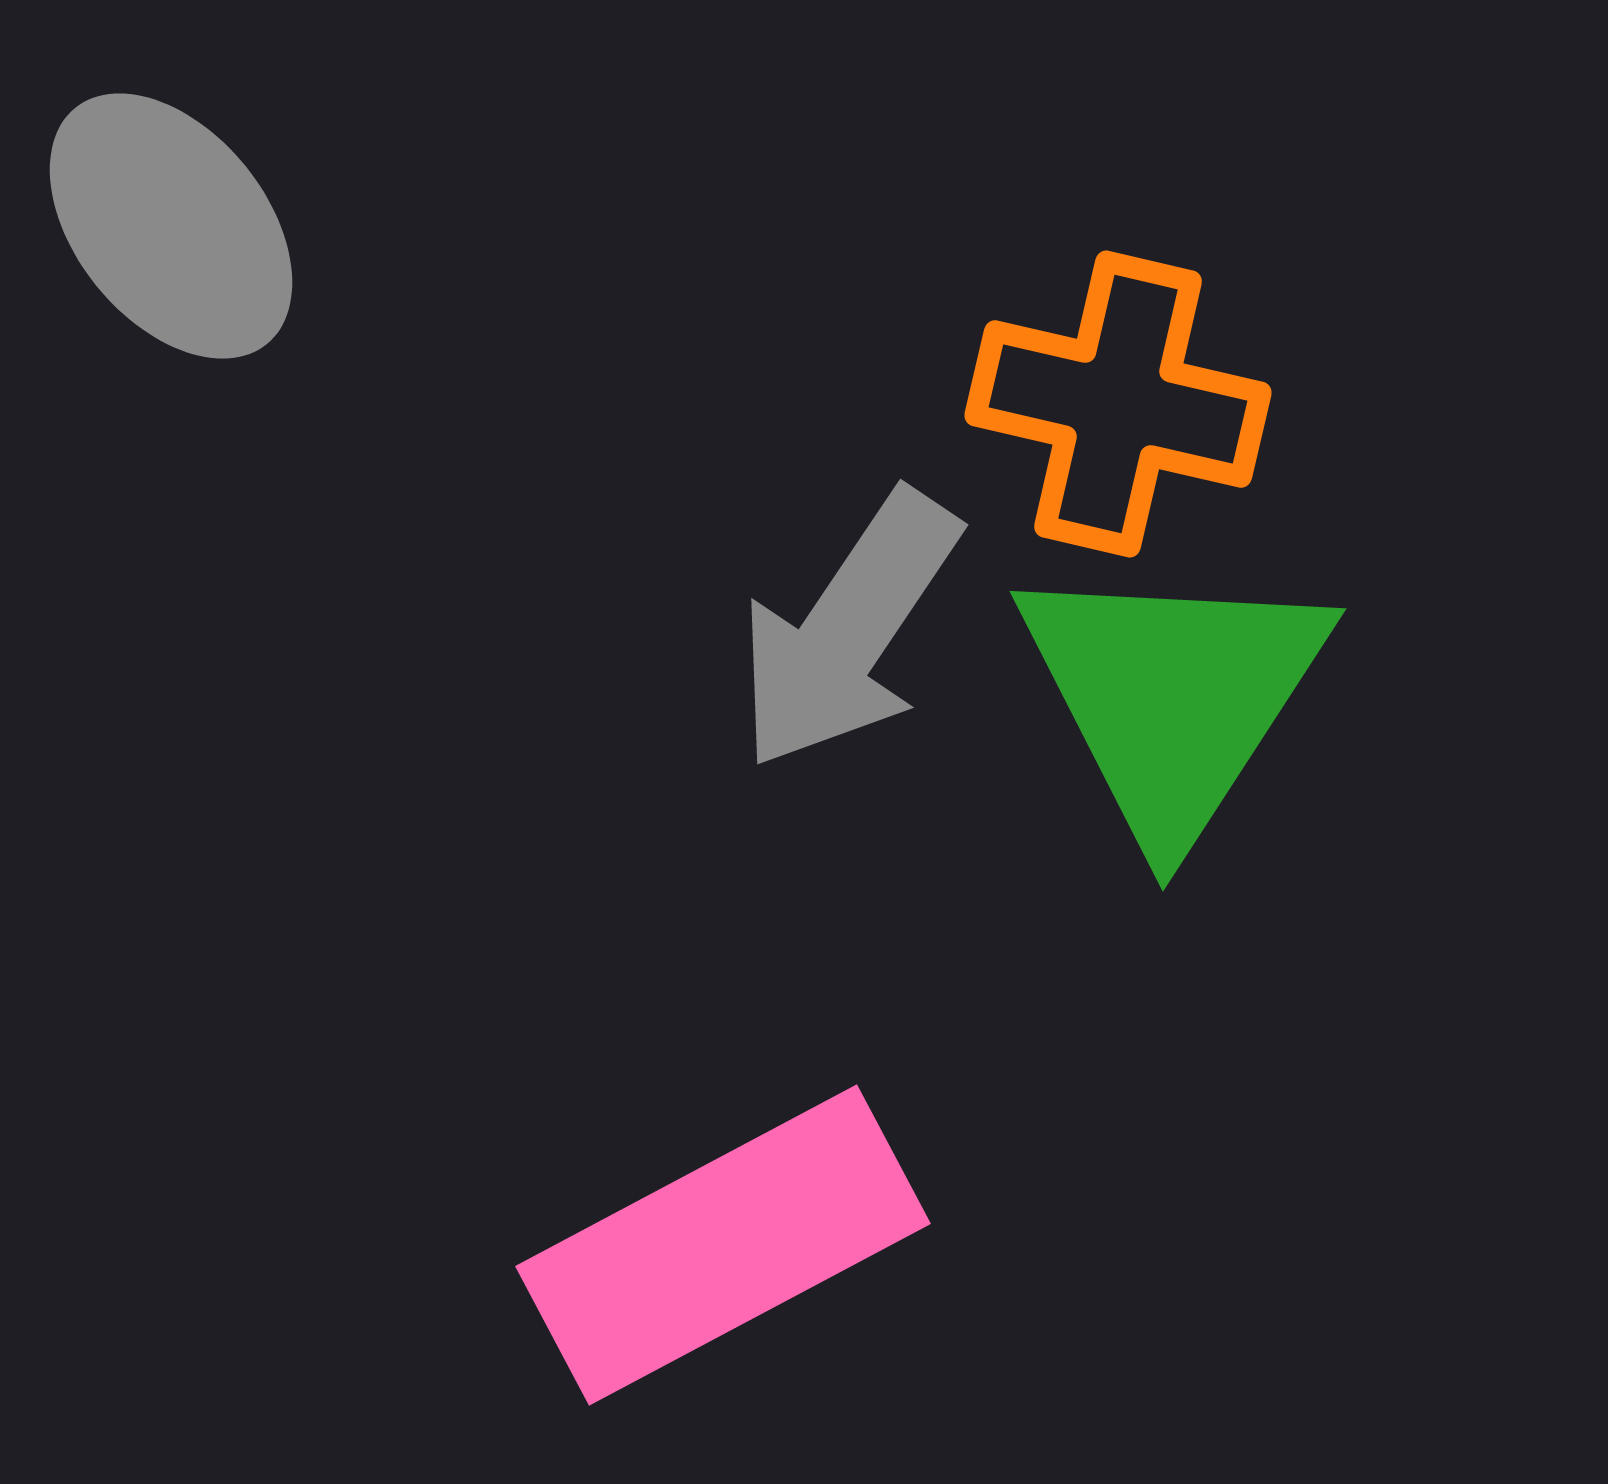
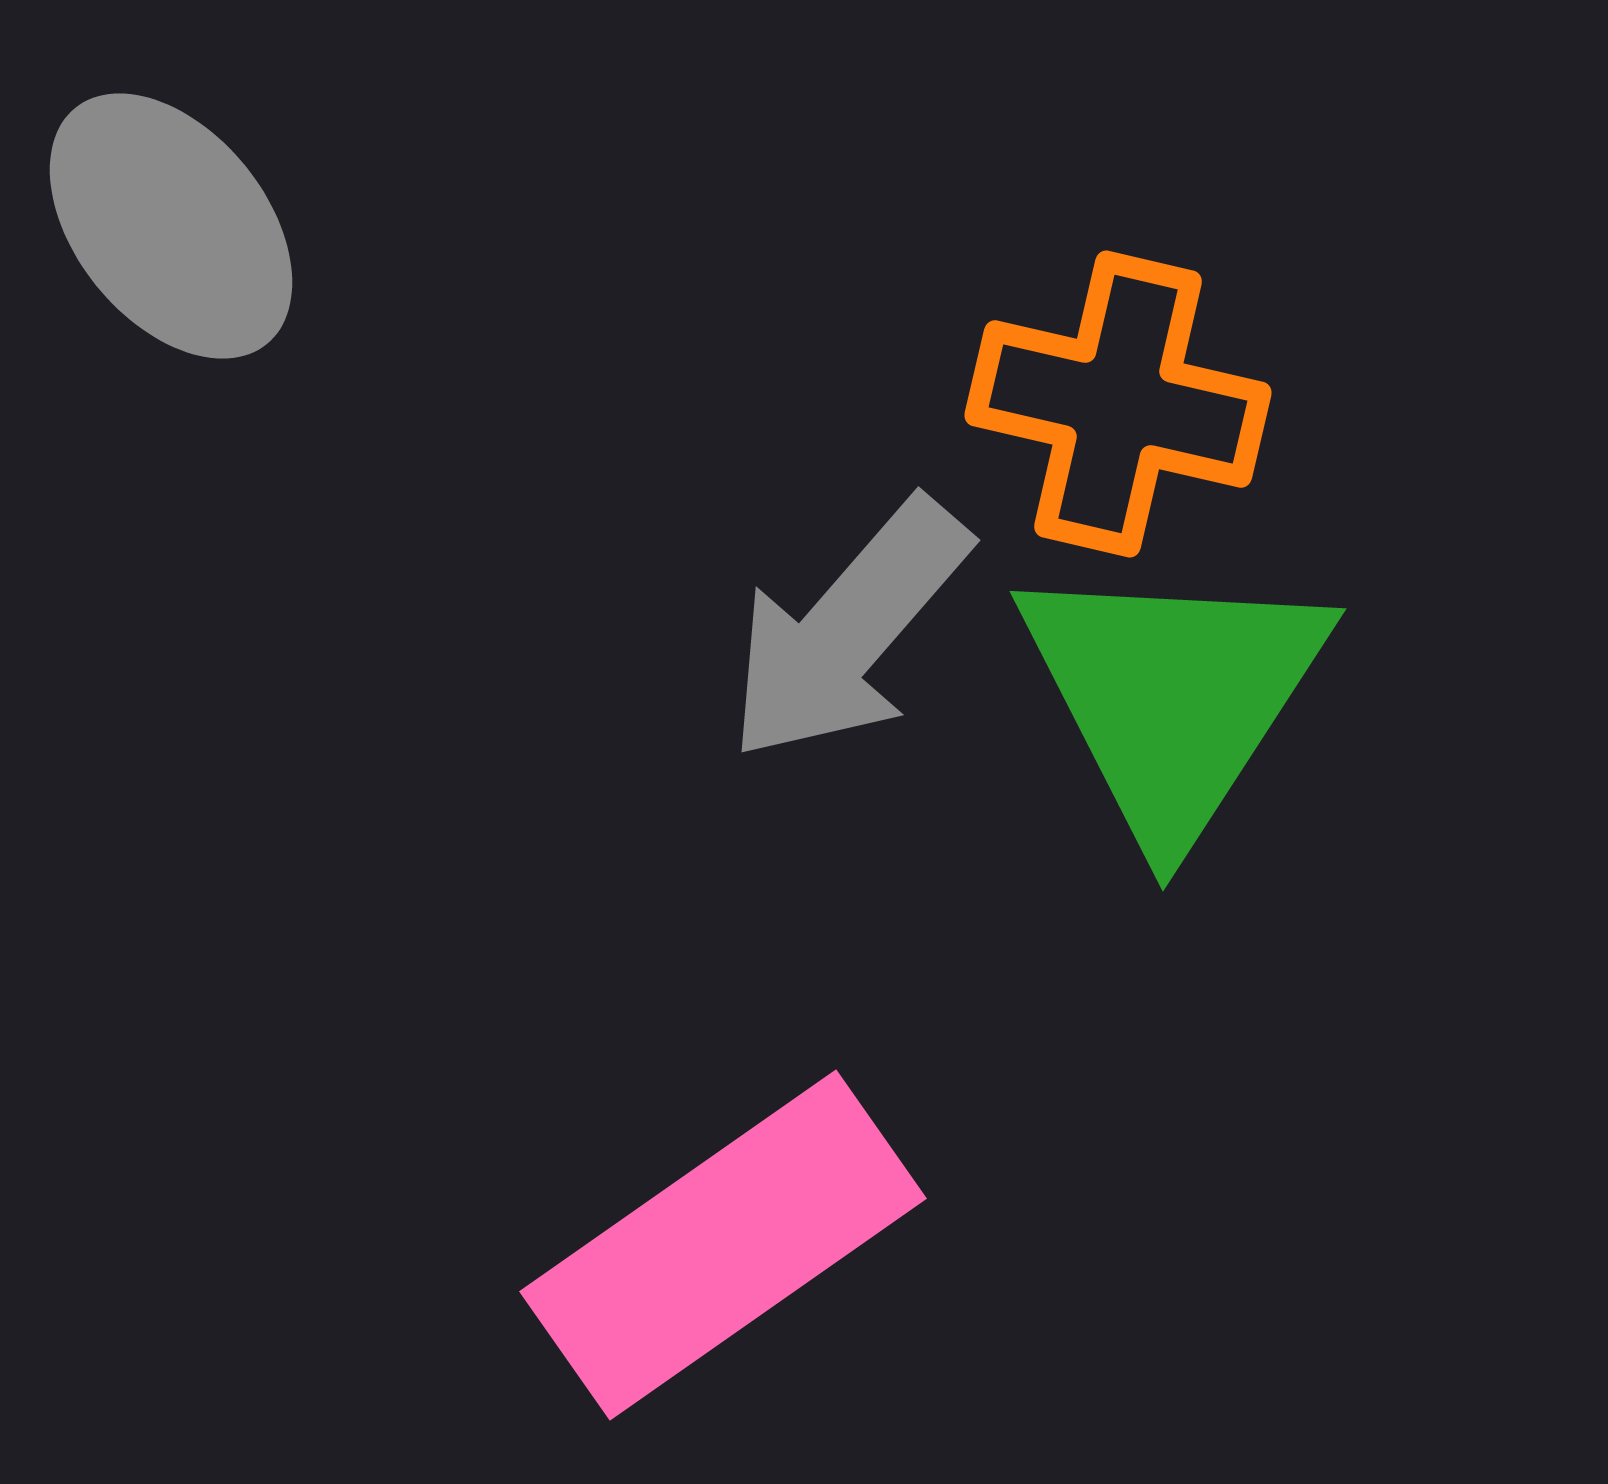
gray arrow: rotated 7 degrees clockwise
pink rectangle: rotated 7 degrees counterclockwise
